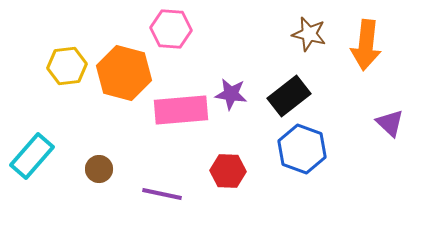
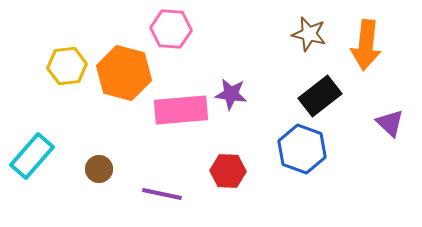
black rectangle: moved 31 px right
